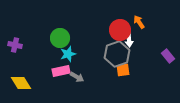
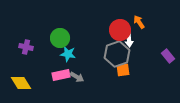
purple cross: moved 11 px right, 2 px down
cyan star: rotated 28 degrees clockwise
pink rectangle: moved 4 px down
